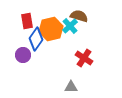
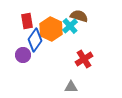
orange hexagon: rotated 20 degrees counterclockwise
blue diamond: moved 1 px left, 1 px down
red cross: moved 1 px down; rotated 24 degrees clockwise
